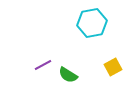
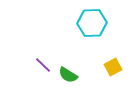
cyan hexagon: rotated 8 degrees clockwise
purple line: rotated 72 degrees clockwise
